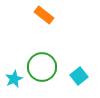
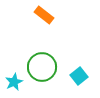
cyan star: moved 3 px down
